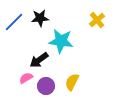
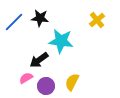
black star: rotated 12 degrees clockwise
